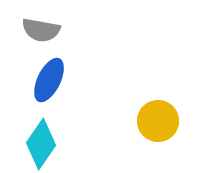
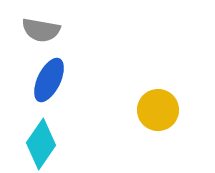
yellow circle: moved 11 px up
